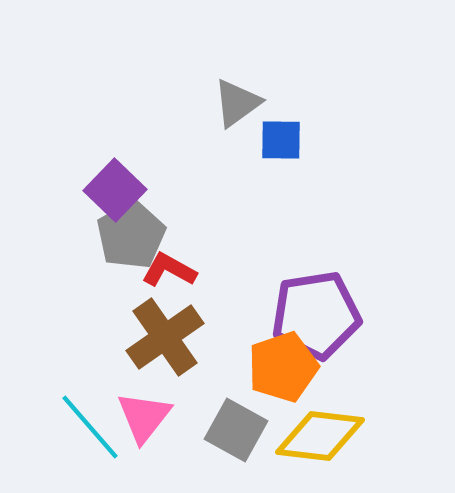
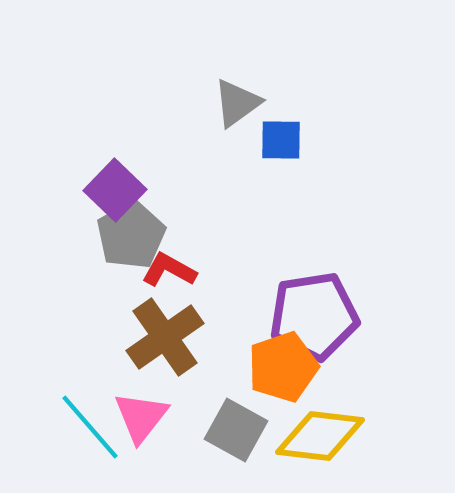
purple pentagon: moved 2 px left, 1 px down
pink triangle: moved 3 px left
